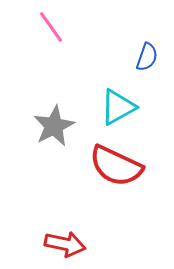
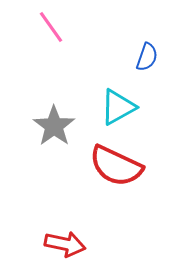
gray star: rotated 9 degrees counterclockwise
